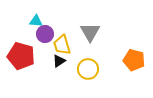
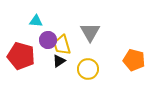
purple circle: moved 3 px right, 6 px down
